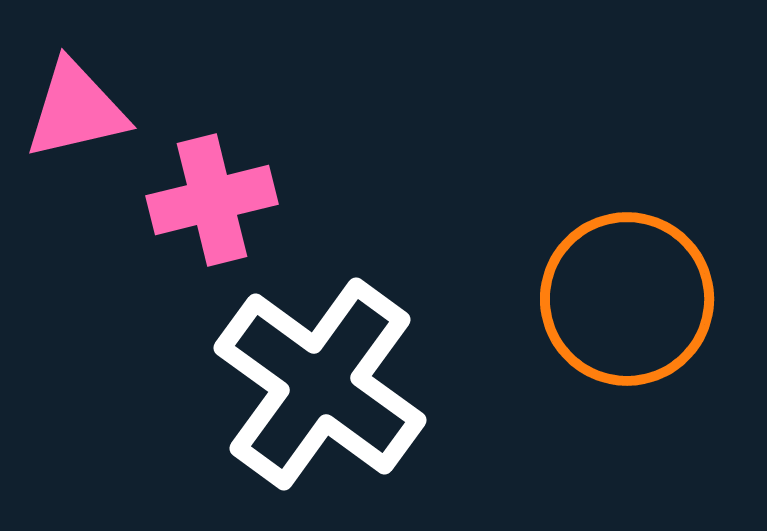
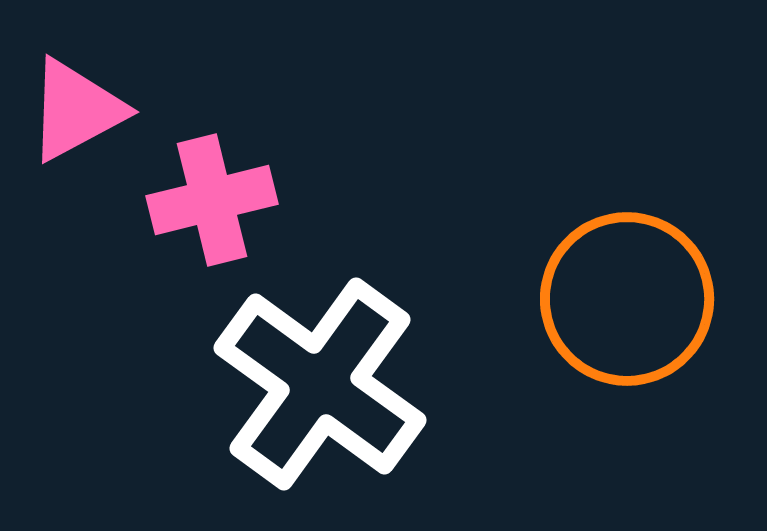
pink triangle: rotated 15 degrees counterclockwise
